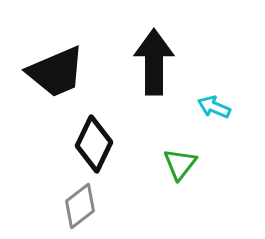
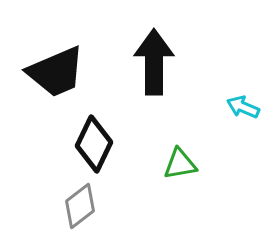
cyan arrow: moved 29 px right
green triangle: rotated 42 degrees clockwise
